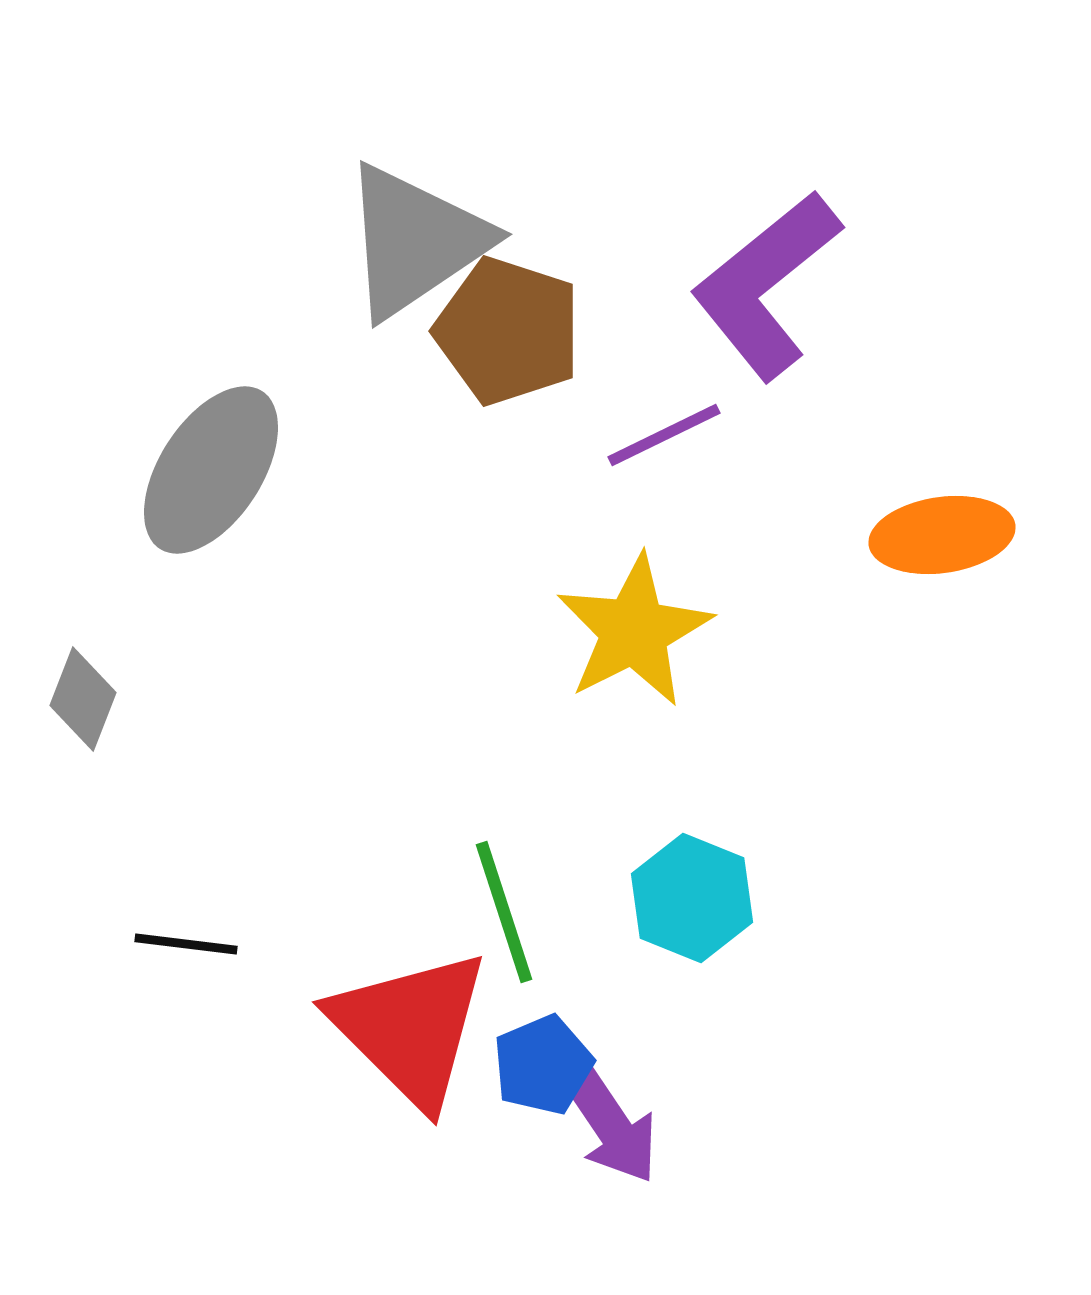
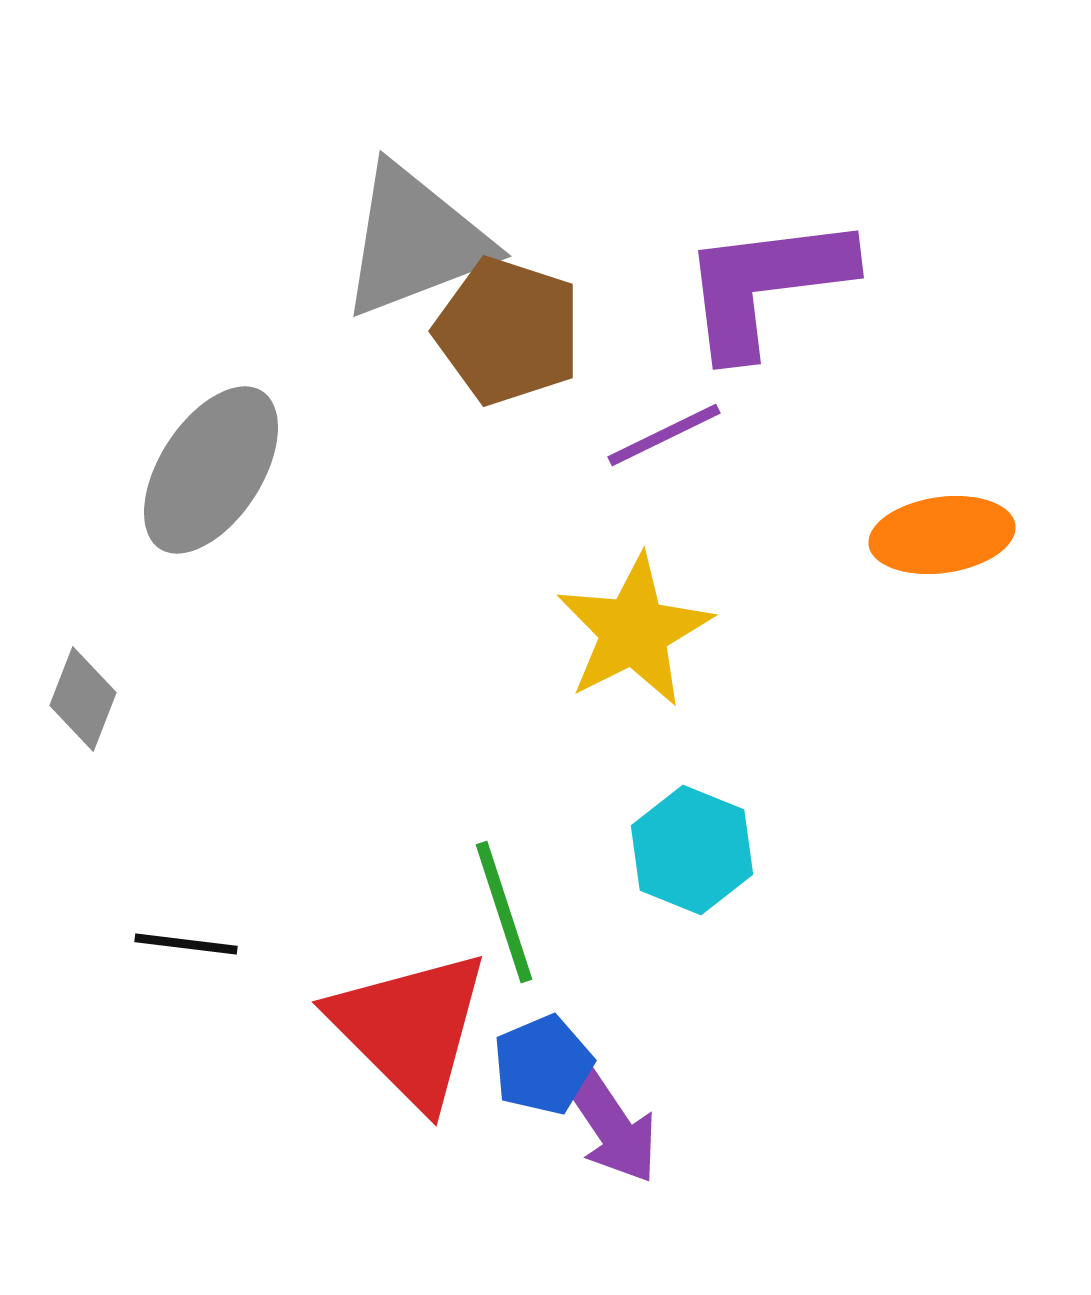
gray triangle: rotated 13 degrees clockwise
purple L-shape: rotated 32 degrees clockwise
cyan hexagon: moved 48 px up
